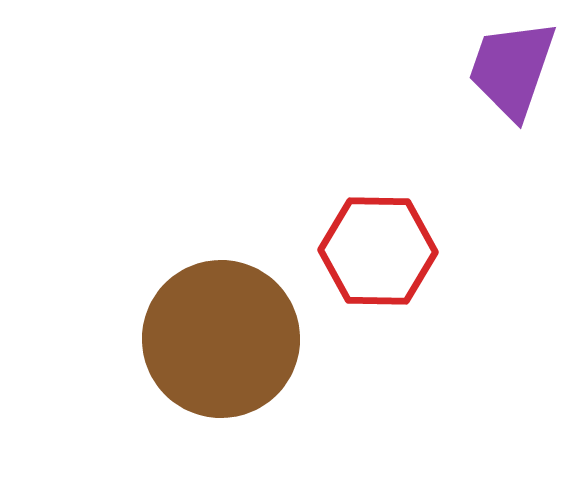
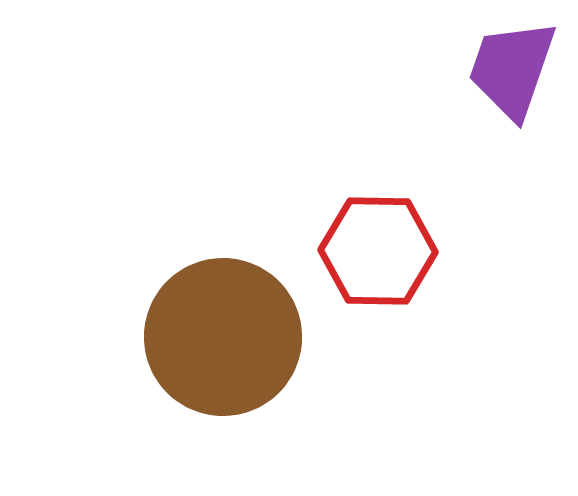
brown circle: moved 2 px right, 2 px up
